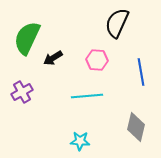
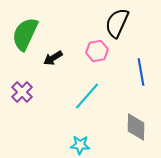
green semicircle: moved 2 px left, 4 px up
pink hexagon: moved 9 px up; rotated 15 degrees counterclockwise
purple cross: rotated 15 degrees counterclockwise
cyan line: rotated 44 degrees counterclockwise
gray diamond: rotated 12 degrees counterclockwise
cyan star: moved 4 px down
